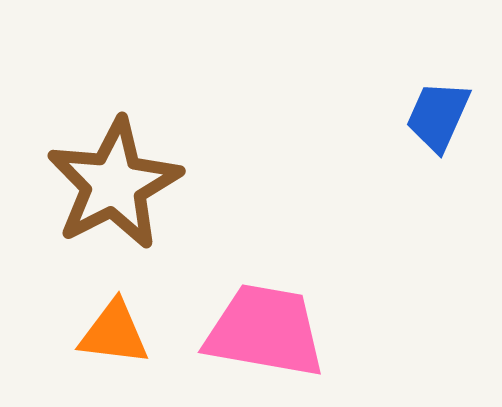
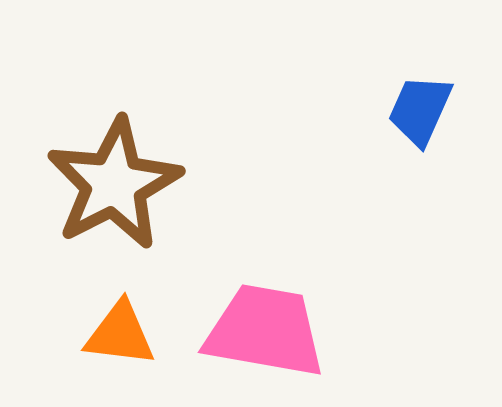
blue trapezoid: moved 18 px left, 6 px up
orange triangle: moved 6 px right, 1 px down
